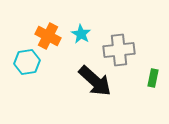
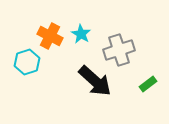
orange cross: moved 2 px right
gray cross: rotated 12 degrees counterclockwise
cyan hexagon: rotated 10 degrees counterclockwise
green rectangle: moved 5 px left, 6 px down; rotated 42 degrees clockwise
